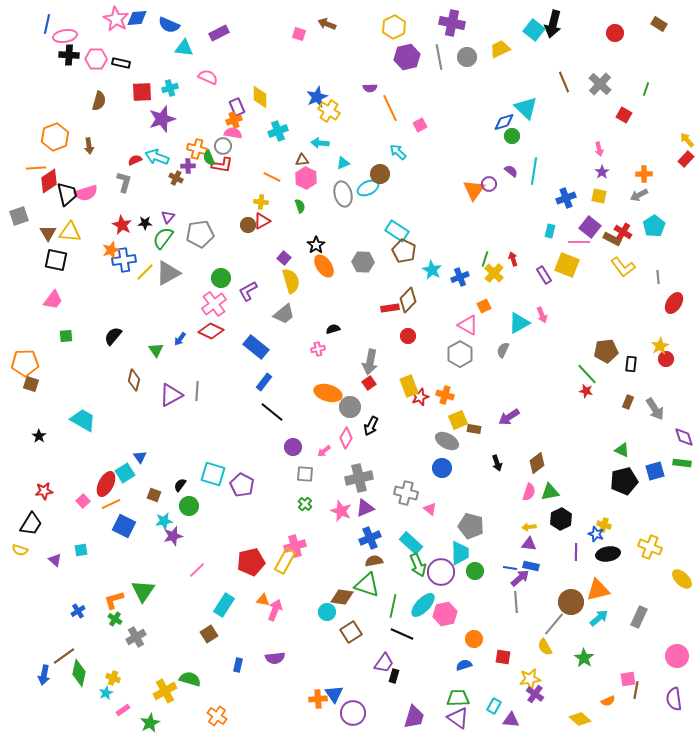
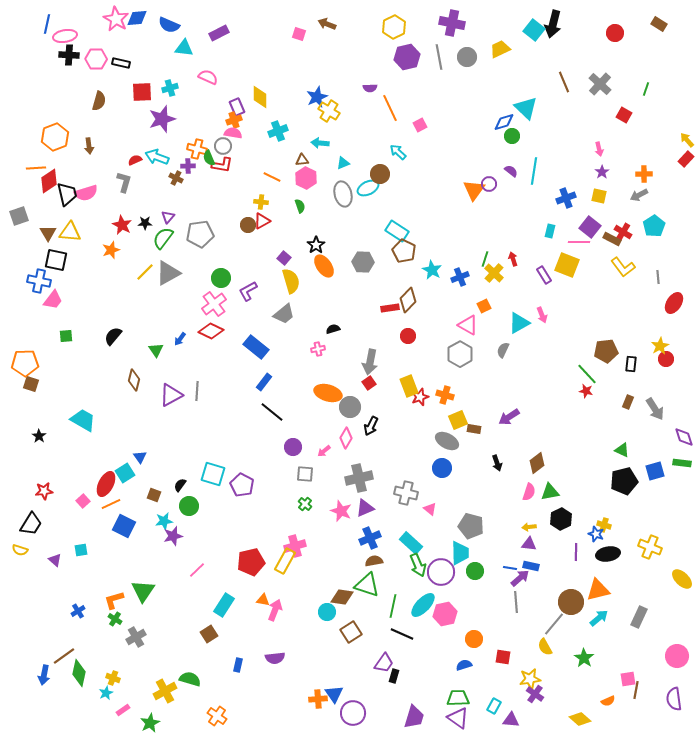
blue cross at (124, 260): moved 85 px left, 21 px down; rotated 20 degrees clockwise
